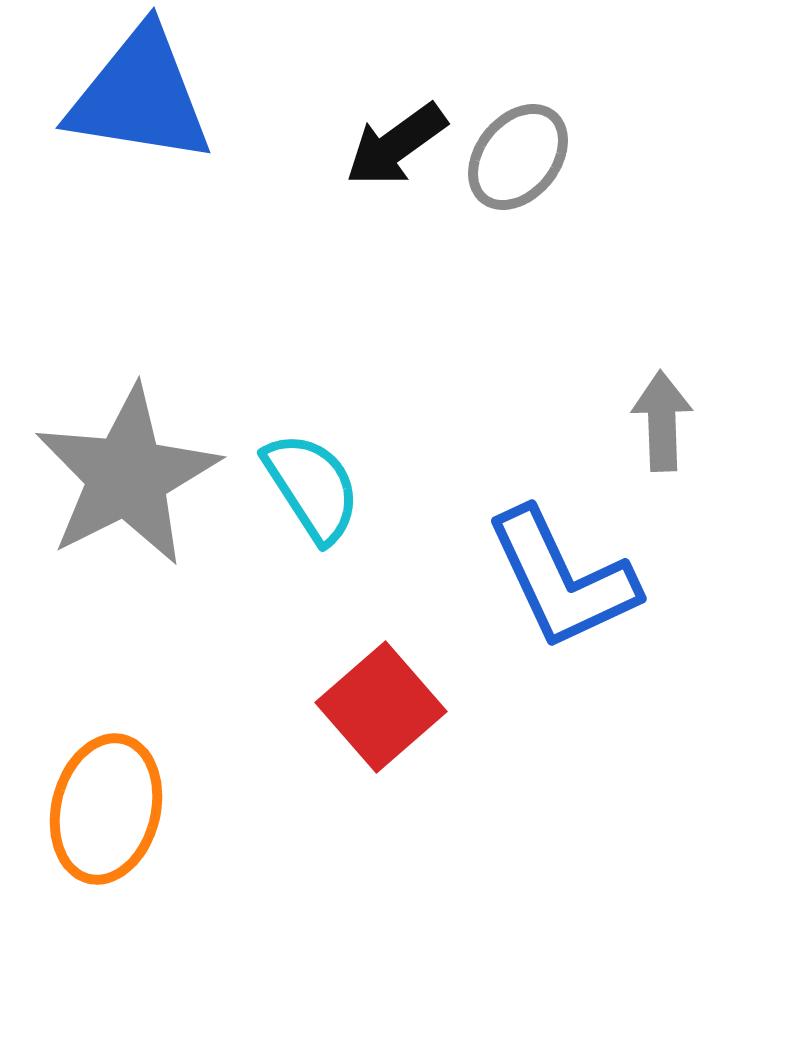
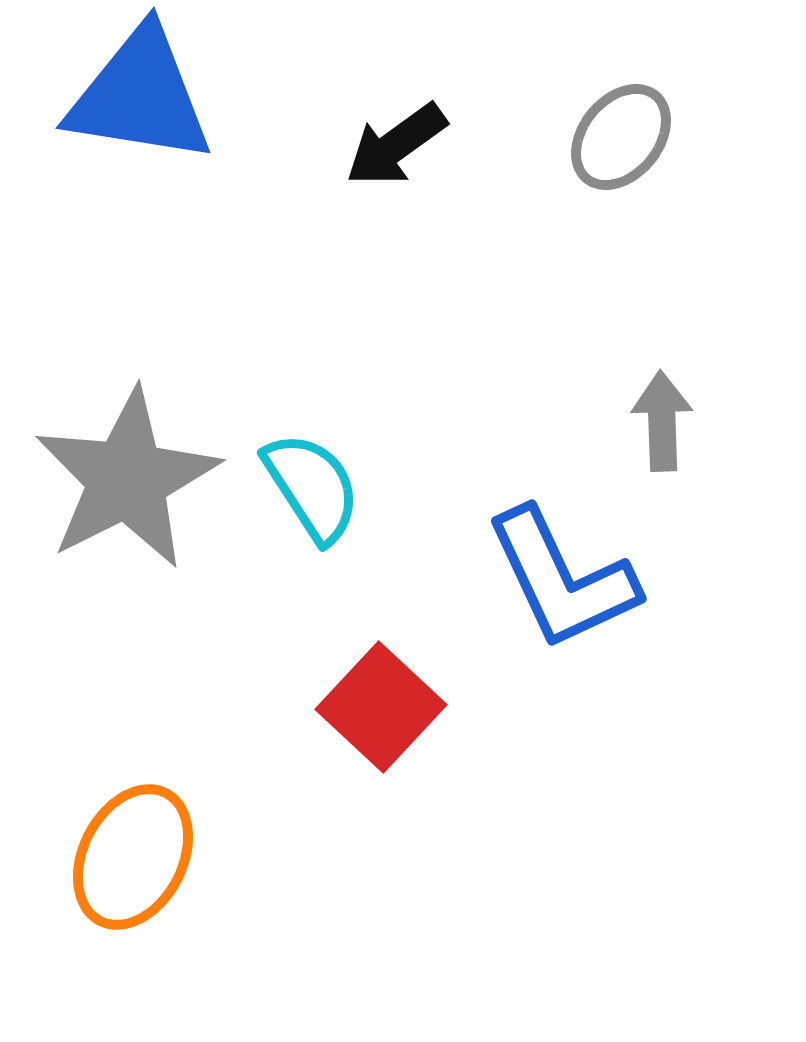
gray ellipse: moved 103 px right, 20 px up
gray star: moved 3 px down
red square: rotated 6 degrees counterclockwise
orange ellipse: moved 27 px right, 48 px down; rotated 13 degrees clockwise
